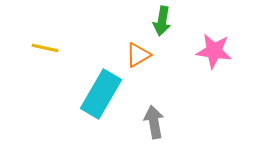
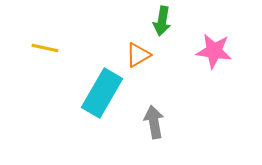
cyan rectangle: moved 1 px right, 1 px up
